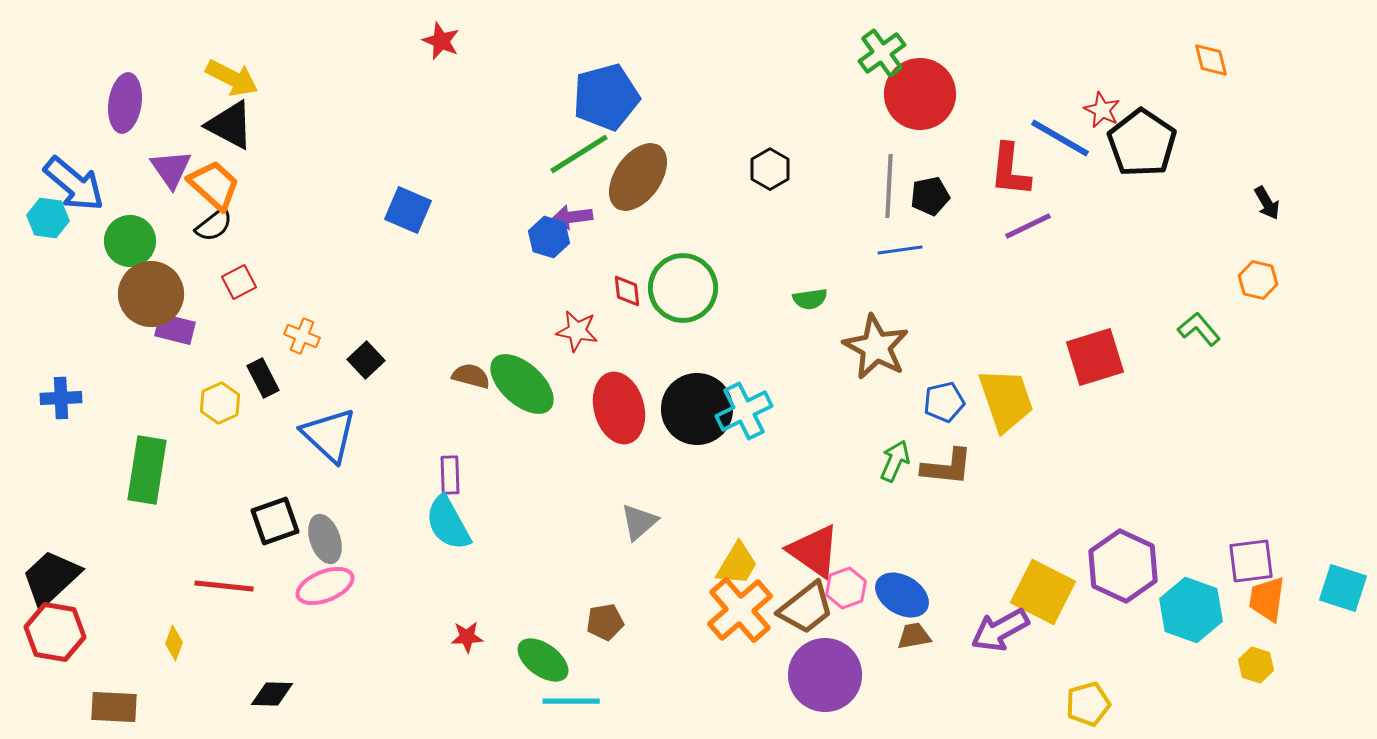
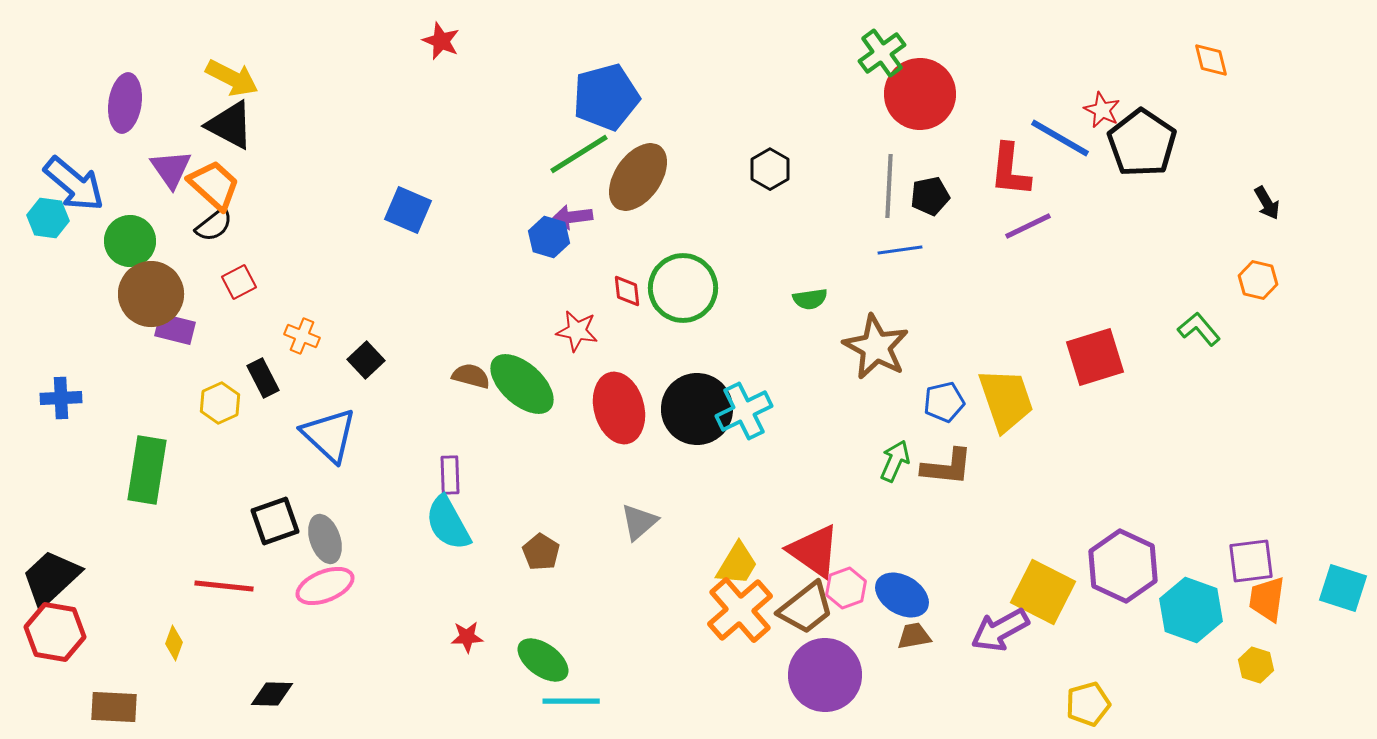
brown pentagon at (605, 622): moved 64 px left, 70 px up; rotated 30 degrees counterclockwise
